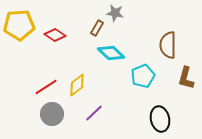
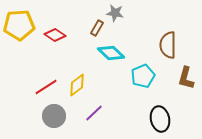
gray circle: moved 2 px right, 2 px down
